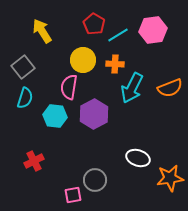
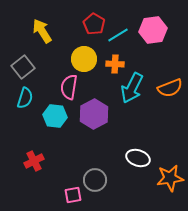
yellow circle: moved 1 px right, 1 px up
